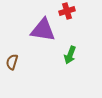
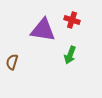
red cross: moved 5 px right, 9 px down; rotated 35 degrees clockwise
